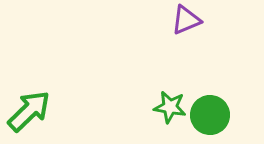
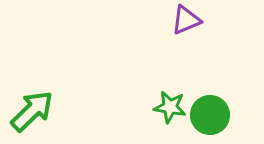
green arrow: moved 3 px right
